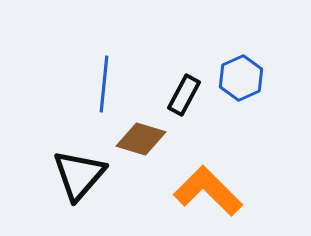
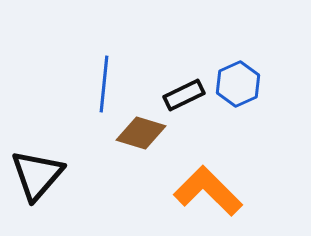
blue hexagon: moved 3 px left, 6 px down
black rectangle: rotated 36 degrees clockwise
brown diamond: moved 6 px up
black triangle: moved 42 px left
